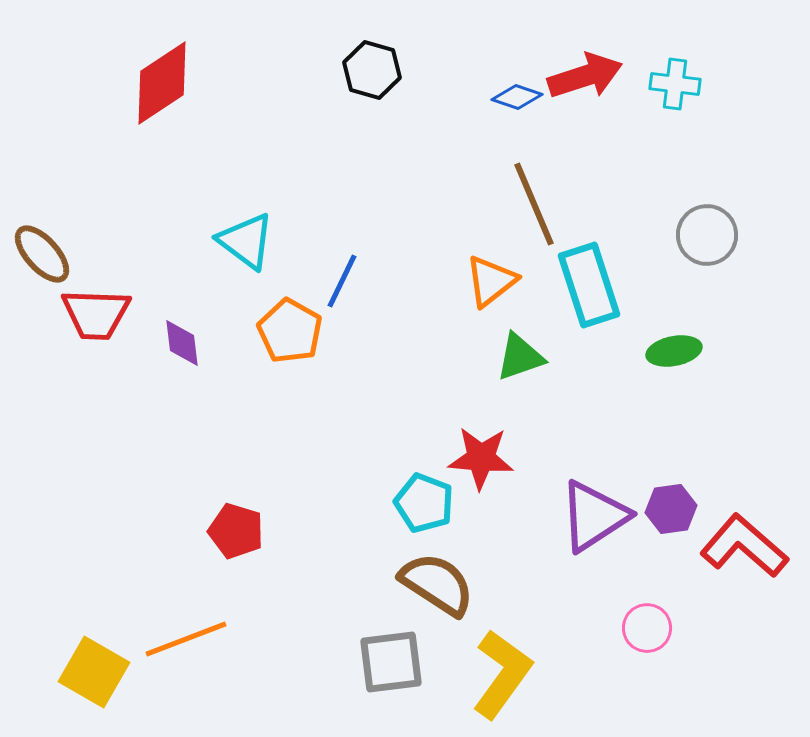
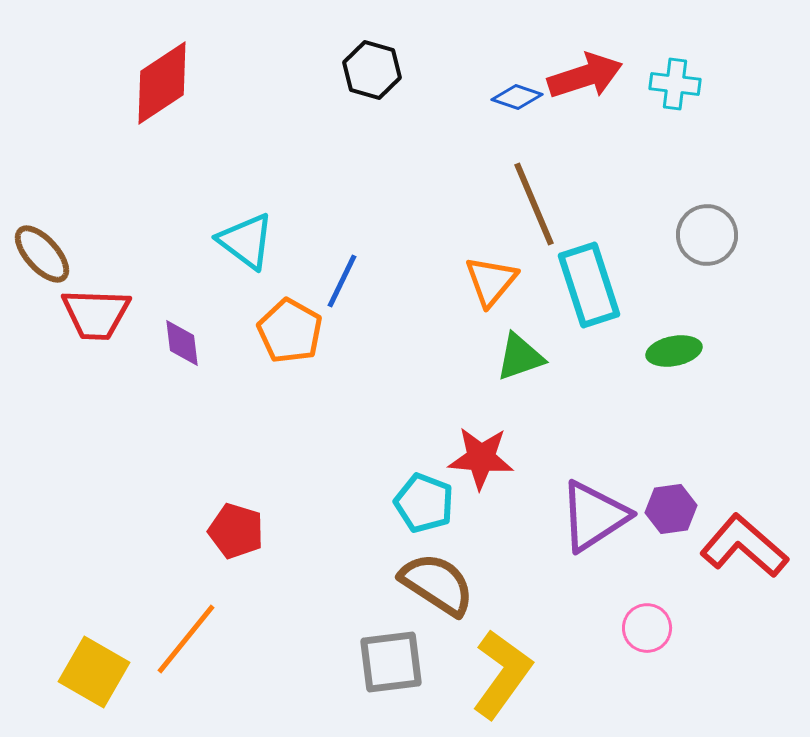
orange triangle: rotated 12 degrees counterclockwise
orange line: rotated 30 degrees counterclockwise
